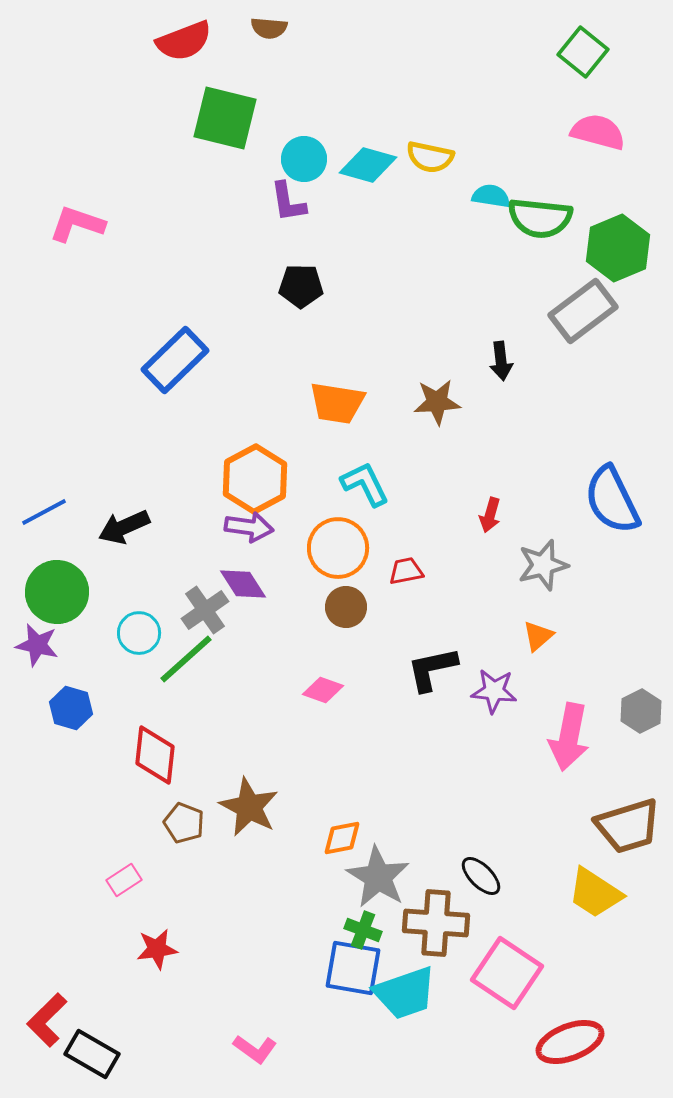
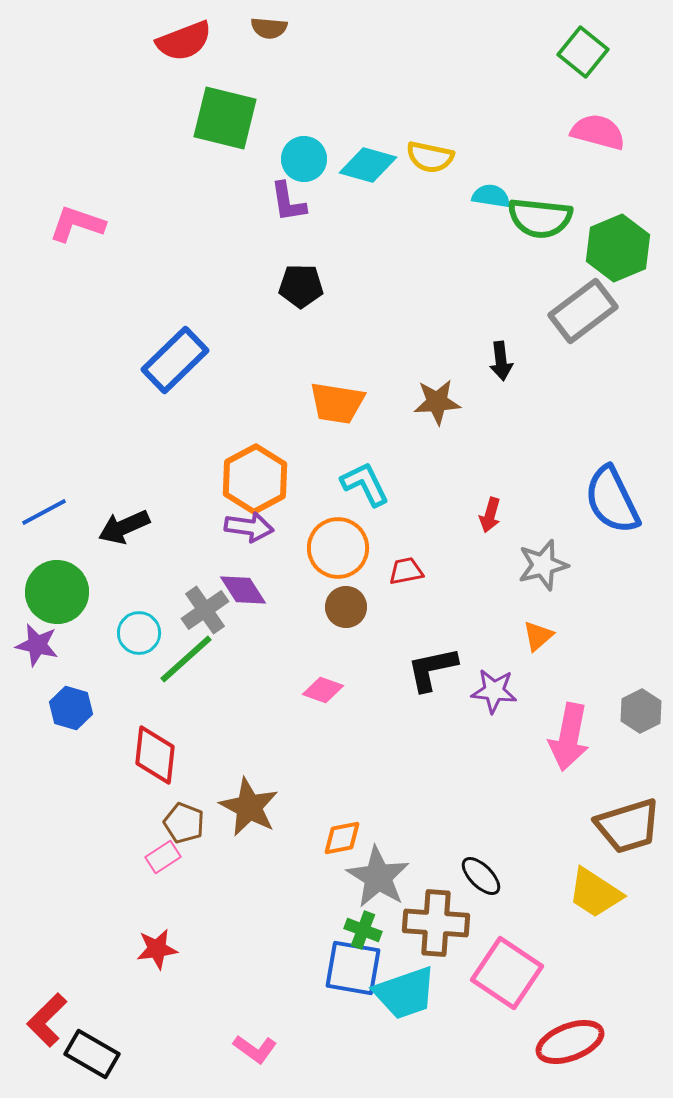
purple diamond at (243, 584): moved 6 px down
pink rectangle at (124, 880): moved 39 px right, 23 px up
